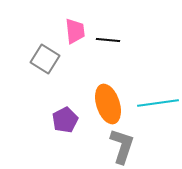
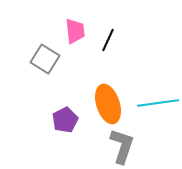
black line: rotated 70 degrees counterclockwise
